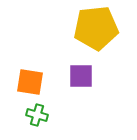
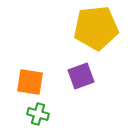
purple square: rotated 20 degrees counterclockwise
green cross: moved 1 px right, 1 px up
